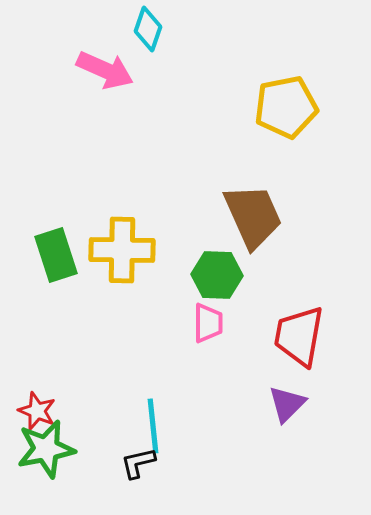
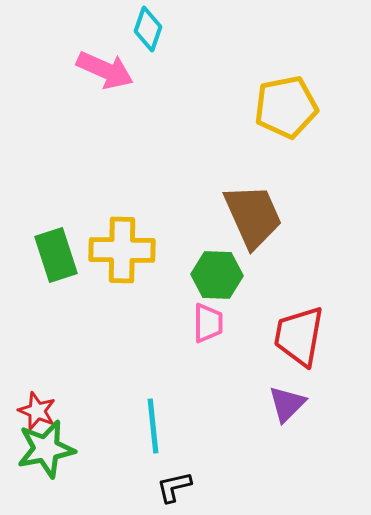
black L-shape: moved 36 px right, 24 px down
